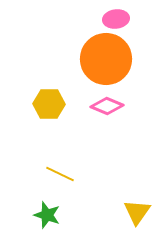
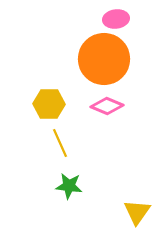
orange circle: moved 2 px left
yellow line: moved 31 px up; rotated 40 degrees clockwise
green star: moved 22 px right, 29 px up; rotated 12 degrees counterclockwise
